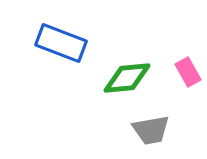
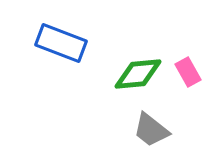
green diamond: moved 11 px right, 4 px up
gray trapezoid: rotated 48 degrees clockwise
